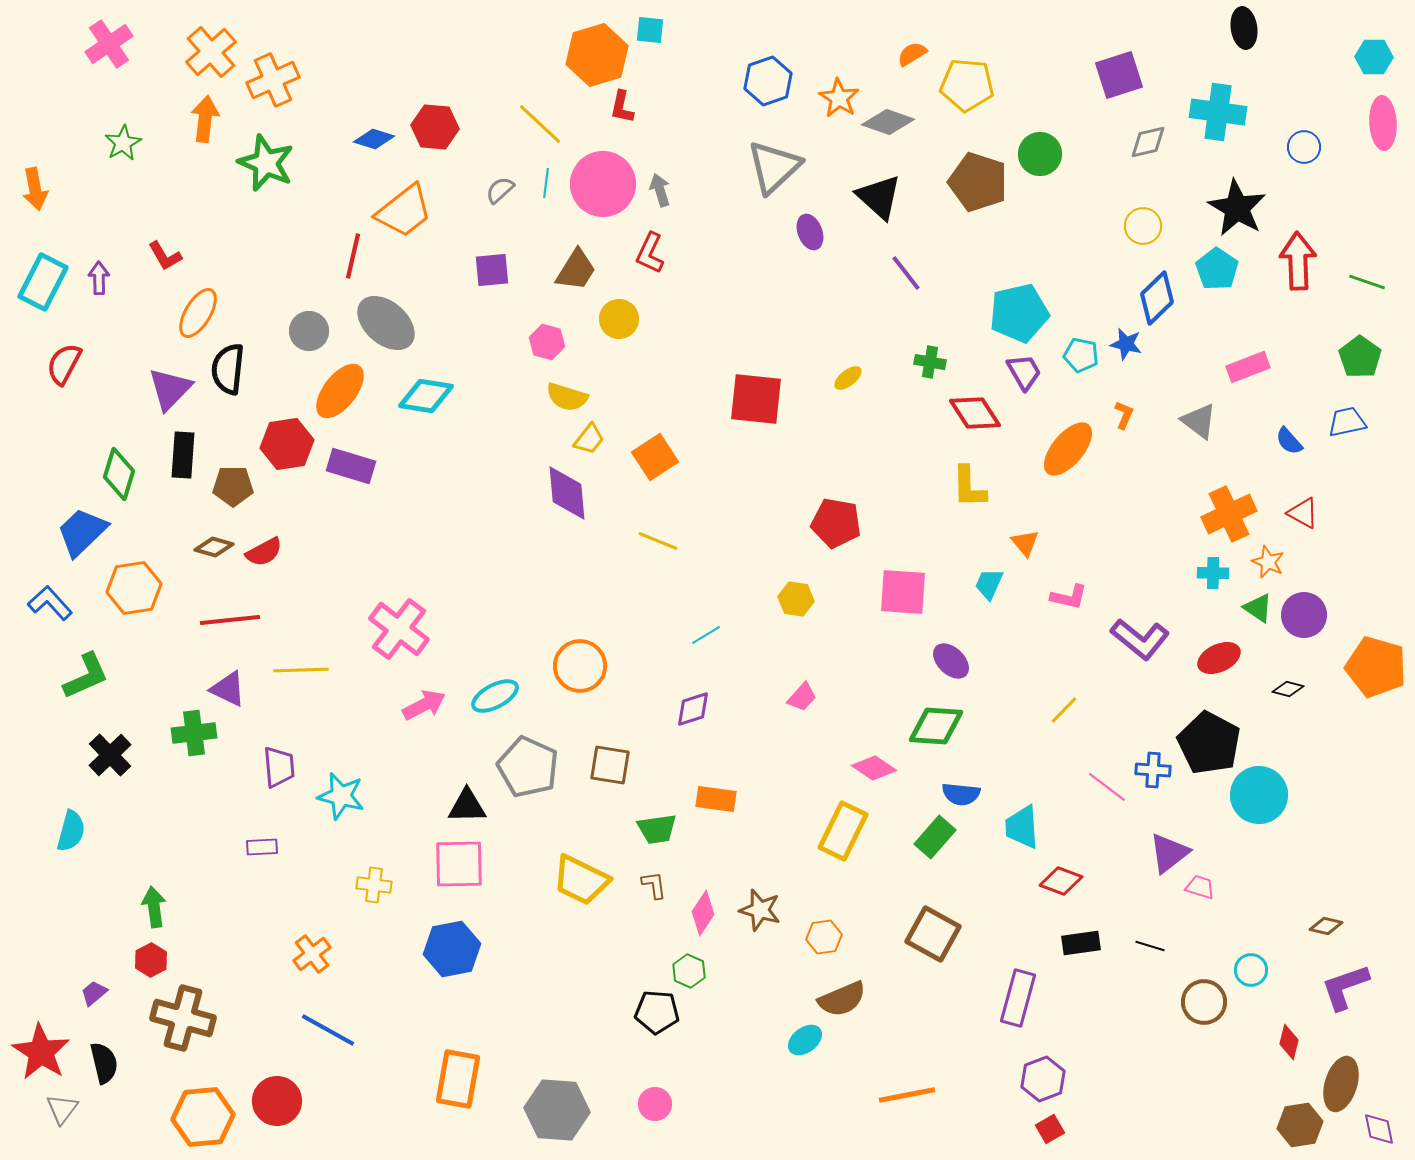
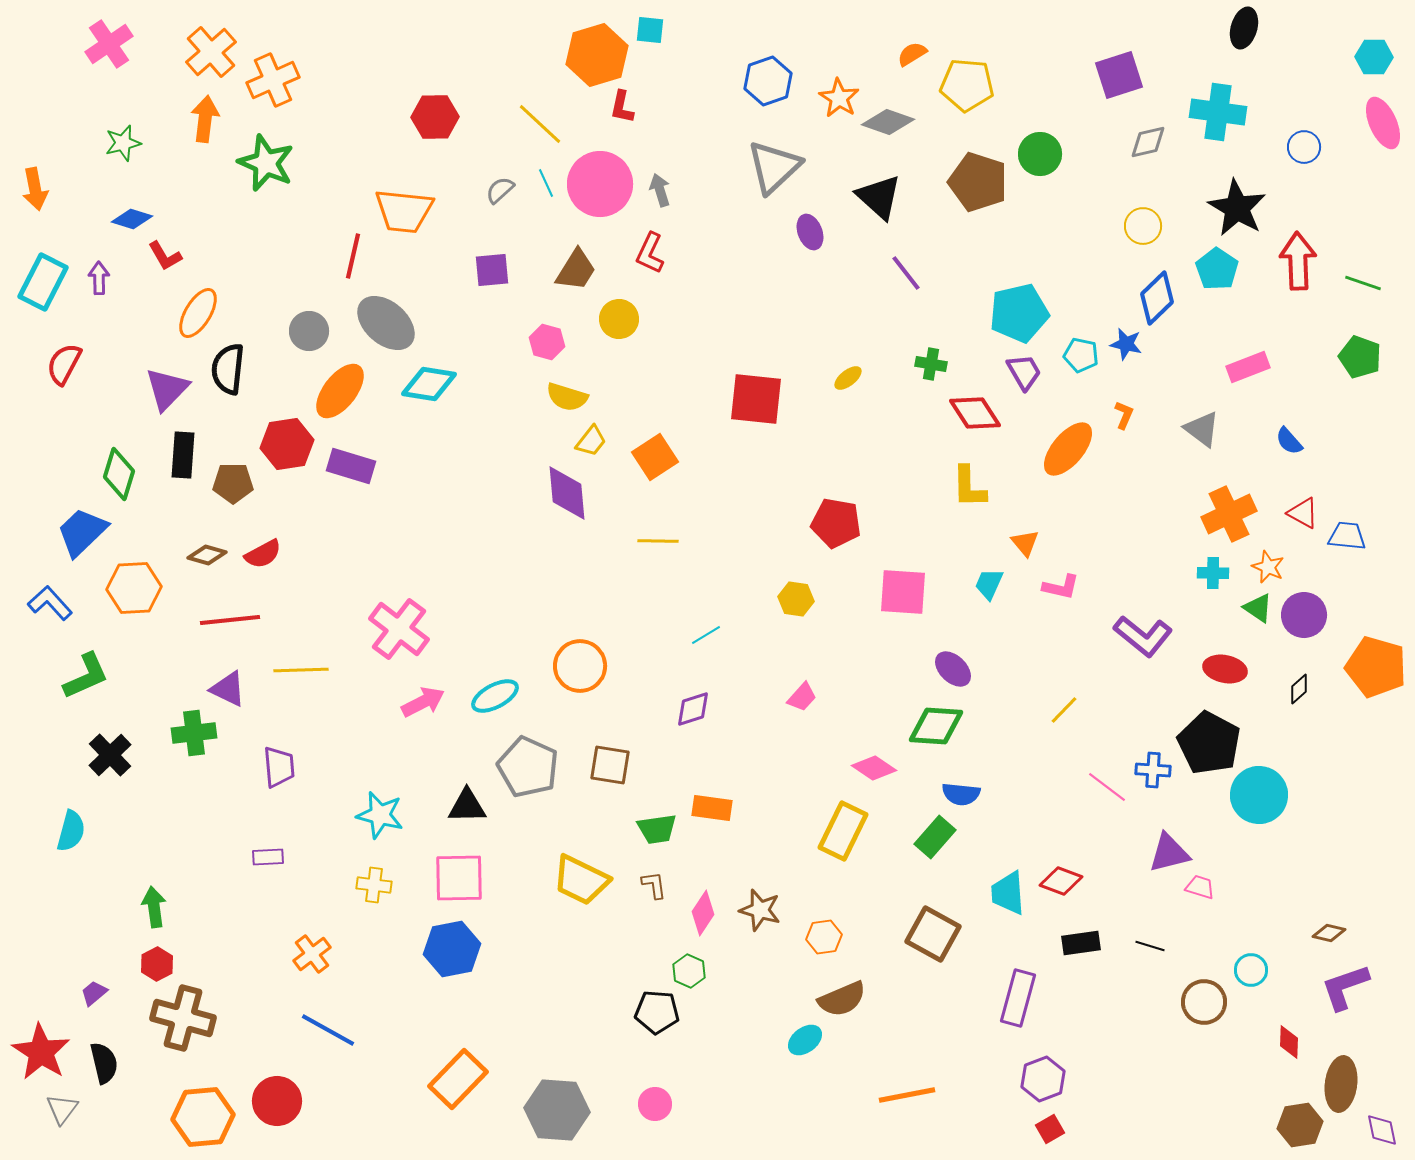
black ellipse at (1244, 28): rotated 24 degrees clockwise
pink ellipse at (1383, 123): rotated 21 degrees counterclockwise
red hexagon at (435, 127): moved 10 px up; rotated 6 degrees counterclockwise
blue diamond at (374, 139): moved 242 px left, 80 px down
green star at (123, 143): rotated 15 degrees clockwise
cyan line at (546, 183): rotated 32 degrees counterclockwise
pink circle at (603, 184): moved 3 px left
orange trapezoid at (404, 211): rotated 44 degrees clockwise
green line at (1367, 282): moved 4 px left, 1 px down
green pentagon at (1360, 357): rotated 15 degrees counterclockwise
green cross at (930, 362): moved 1 px right, 2 px down
purple triangle at (170, 389): moved 3 px left
cyan diamond at (426, 396): moved 3 px right, 12 px up
gray triangle at (1199, 421): moved 3 px right, 8 px down
blue trapezoid at (1347, 422): moved 114 px down; rotated 18 degrees clockwise
yellow trapezoid at (589, 439): moved 2 px right, 2 px down
brown pentagon at (233, 486): moved 3 px up
yellow line at (658, 541): rotated 21 degrees counterclockwise
brown diamond at (214, 547): moved 7 px left, 8 px down
red semicircle at (264, 552): moved 1 px left, 2 px down
orange star at (1268, 562): moved 5 px down
orange hexagon at (134, 588): rotated 6 degrees clockwise
pink L-shape at (1069, 597): moved 8 px left, 10 px up
purple L-shape at (1140, 639): moved 3 px right, 3 px up
red ellipse at (1219, 658): moved 6 px right, 11 px down; rotated 36 degrees clockwise
purple ellipse at (951, 661): moved 2 px right, 8 px down
black diamond at (1288, 689): moved 11 px right; rotated 56 degrees counterclockwise
pink arrow at (424, 705): moved 1 px left, 3 px up
cyan star at (341, 796): moved 39 px right, 19 px down
orange rectangle at (716, 799): moved 4 px left, 9 px down
cyan trapezoid at (1022, 827): moved 14 px left, 66 px down
purple rectangle at (262, 847): moved 6 px right, 10 px down
purple triangle at (1169, 853): rotated 24 degrees clockwise
pink square at (459, 864): moved 14 px down
brown diamond at (1326, 926): moved 3 px right, 7 px down
red hexagon at (151, 960): moved 6 px right, 4 px down
red diamond at (1289, 1042): rotated 12 degrees counterclockwise
orange rectangle at (458, 1079): rotated 34 degrees clockwise
brown ellipse at (1341, 1084): rotated 10 degrees counterclockwise
purple diamond at (1379, 1129): moved 3 px right, 1 px down
